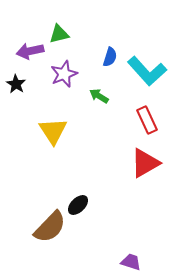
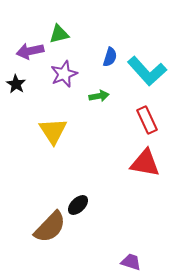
green arrow: rotated 138 degrees clockwise
red triangle: rotated 40 degrees clockwise
